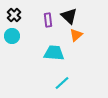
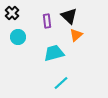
black cross: moved 2 px left, 2 px up
purple rectangle: moved 1 px left, 1 px down
cyan circle: moved 6 px right, 1 px down
cyan trapezoid: rotated 20 degrees counterclockwise
cyan line: moved 1 px left
